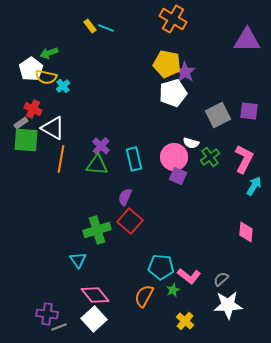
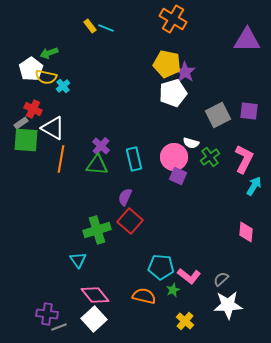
orange semicircle at (144, 296): rotated 75 degrees clockwise
